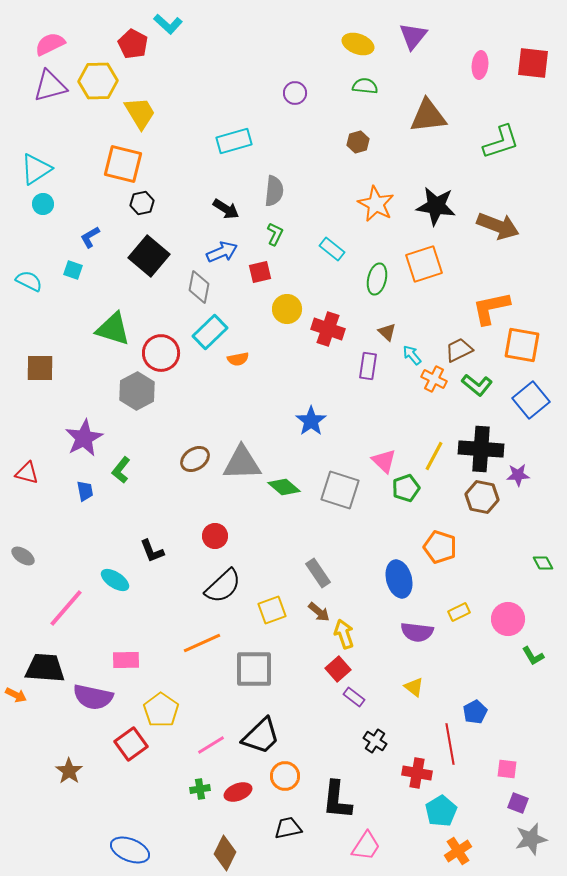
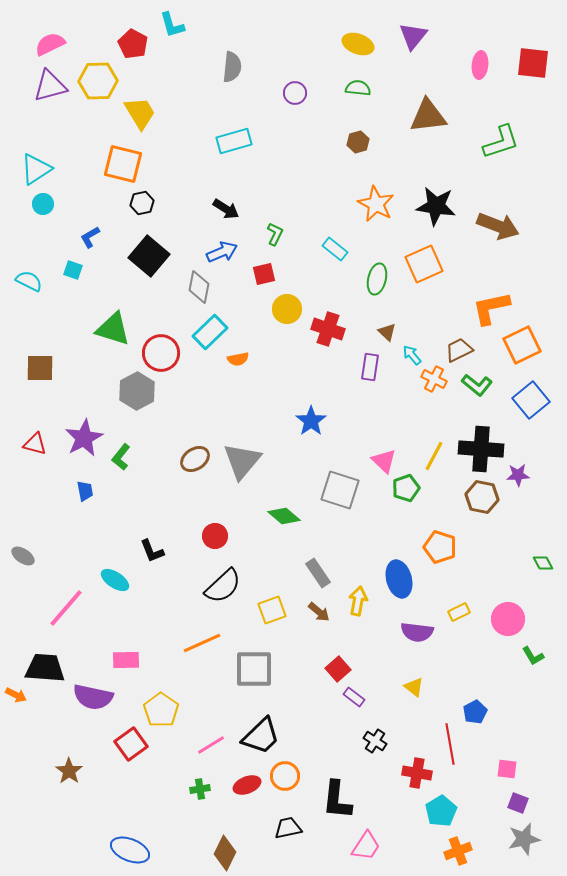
cyan L-shape at (168, 24): moved 4 px right, 1 px down; rotated 32 degrees clockwise
green semicircle at (365, 86): moved 7 px left, 2 px down
gray semicircle at (274, 191): moved 42 px left, 124 px up
cyan rectangle at (332, 249): moved 3 px right
orange square at (424, 264): rotated 6 degrees counterclockwise
red square at (260, 272): moved 4 px right, 2 px down
orange square at (522, 345): rotated 36 degrees counterclockwise
purple rectangle at (368, 366): moved 2 px right, 1 px down
gray triangle at (242, 463): moved 2 px up; rotated 48 degrees counterclockwise
green L-shape at (121, 470): moved 13 px up
red triangle at (27, 473): moved 8 px right, 29 px up
green diamond at (284, 487): moved 29 px down
yellow arrow at (344, 634): moved 14 px right, 33 px up; rotated 28 degrees clockwise
red ellipse at (238, 792): moved 9 px right, 7 px up
gray star at (531, 839): moved 7 px left
orange cross at (458, 851): rotated 12 degrees clockwise
